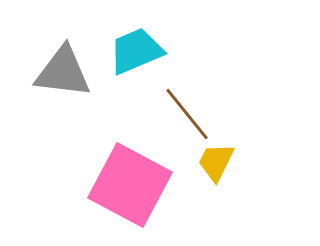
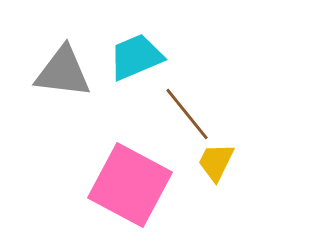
cyan trapezoid: moved 6 px down
